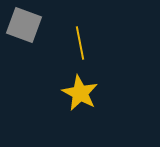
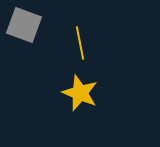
yellow star: rotated 6 degrees counterclockwise
